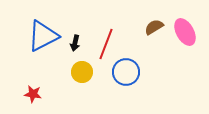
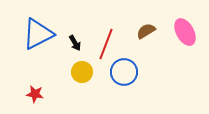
brown semicircle: moved 8 px left, 4 px down
blue triangle: moved 5 px left, 2 px up
black arrow: rotated 42 degrees counterclockwise
blue circle: moved 2 px left
red star: moved 2 px right
